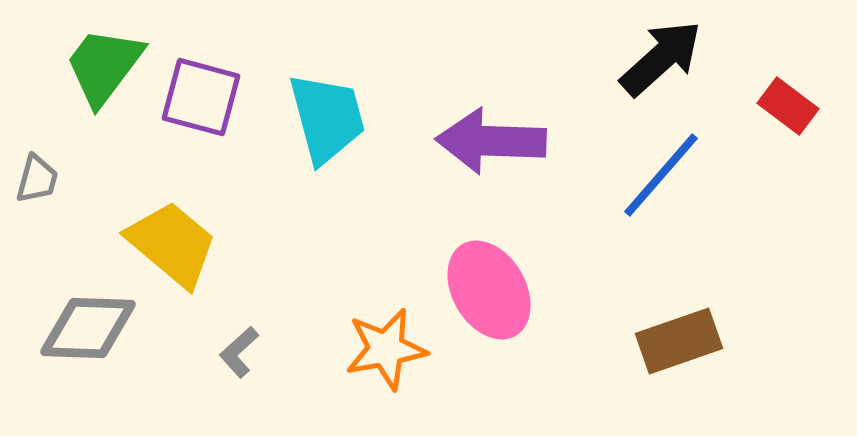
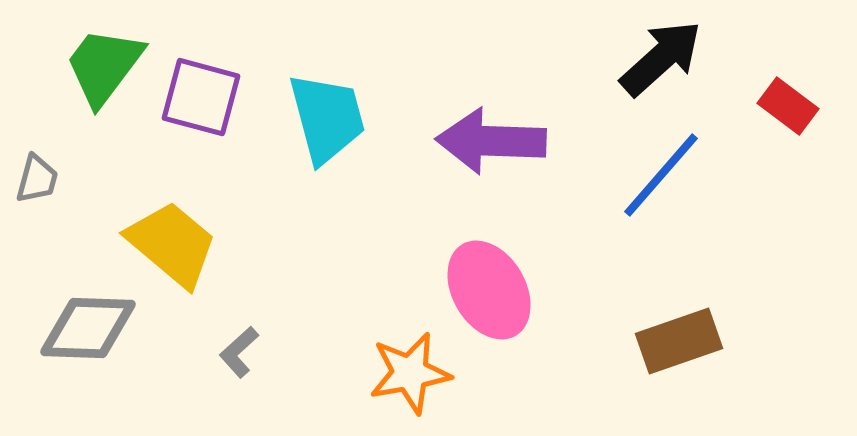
orange star: moved 24 px right, 24 px down
